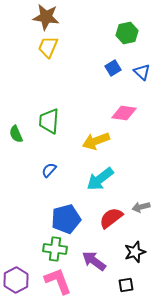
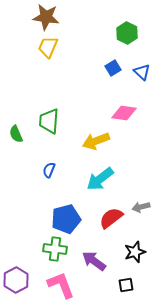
green hexagon: rotated 20 degrees counterclockwise
blue semicircle: rotated 21 degrees counterclockwise
pink L-shape: moved 3 px right, 4 px down
